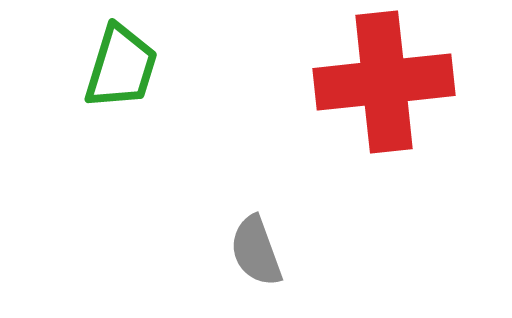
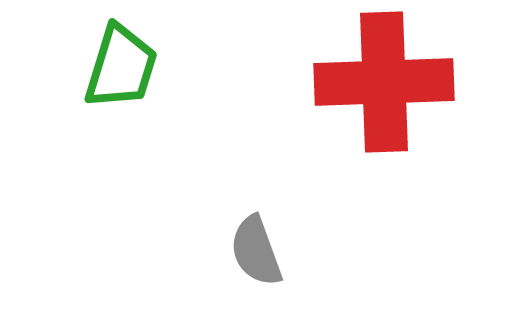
red cross: rotated 4 degrees clockwise
